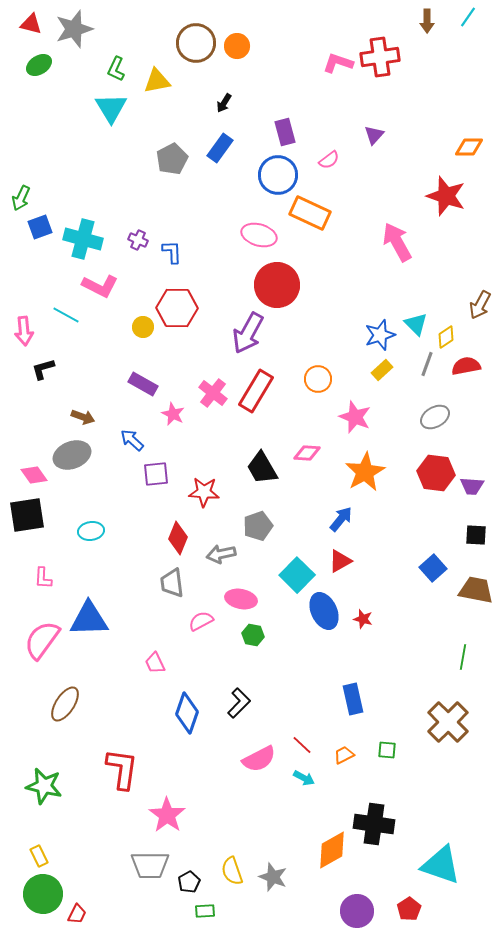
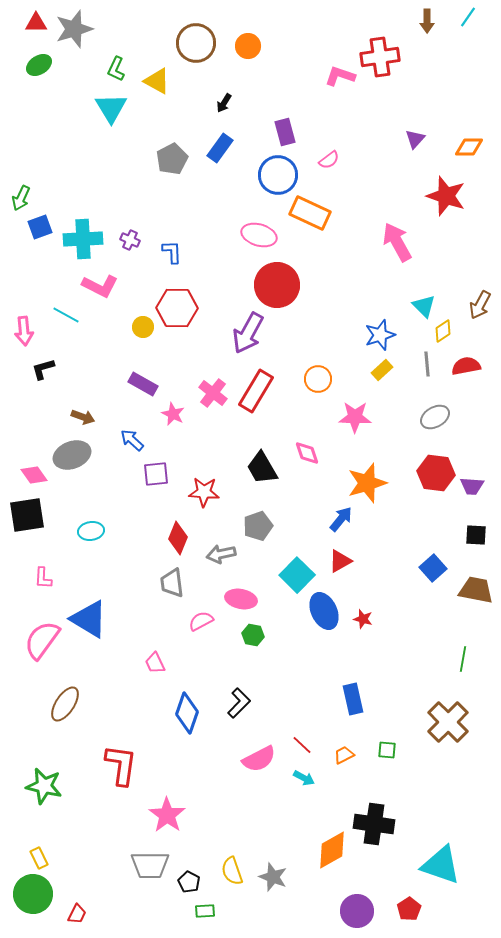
red triangle at (31, 24): moved 5 px right, 1 px up; rotated 15 degrees counterclockwise
orange circle at (237, 46): moved 11 px right
pink L-shape at (338, 63): moved 2 px right, 13 px down
yellow triangle at (157, 81): rotated 40 degrees clockwise
purple triangle at (374, 135): moved 41 px right, 4 px down
cyan cross at (83, 239): rotated 18 degrees counterclockwise
purple cross at (138, 240): moved 8 px left
cyan triangle at (416, 324): moved 8 px right, 18 px up
yellow diamond at (446, 337): moved 3 px left, 6 px up
gray line at (427, 364): rotated 25 degrees counterclockwise
pink star at (355, 417): rotated 20 degrees counterclockwise
pink diamond at (307, 453): rotated 68 degrees clockwise
orange star at (365, 472): moved 2 px right, 11 px down; rotated 12 degrees clockwise
blue triangle at (89, 619): rotated 33 degrees clockwise
green line at (463, 657): moved 2 px down
red L-shape at (122, 769): moved 1 px left, 4 px up
yellow rectangle at (39, 856): moved 2 px down
black pentagon at (189, 882): rotated 15 degrees counterclockwise
green circle at (43, 894): moved 10 px left
